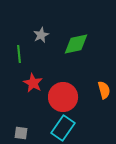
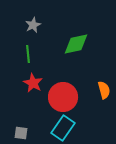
gray star: moved 8 px left, 10 px up
green line: moved 9 px right
